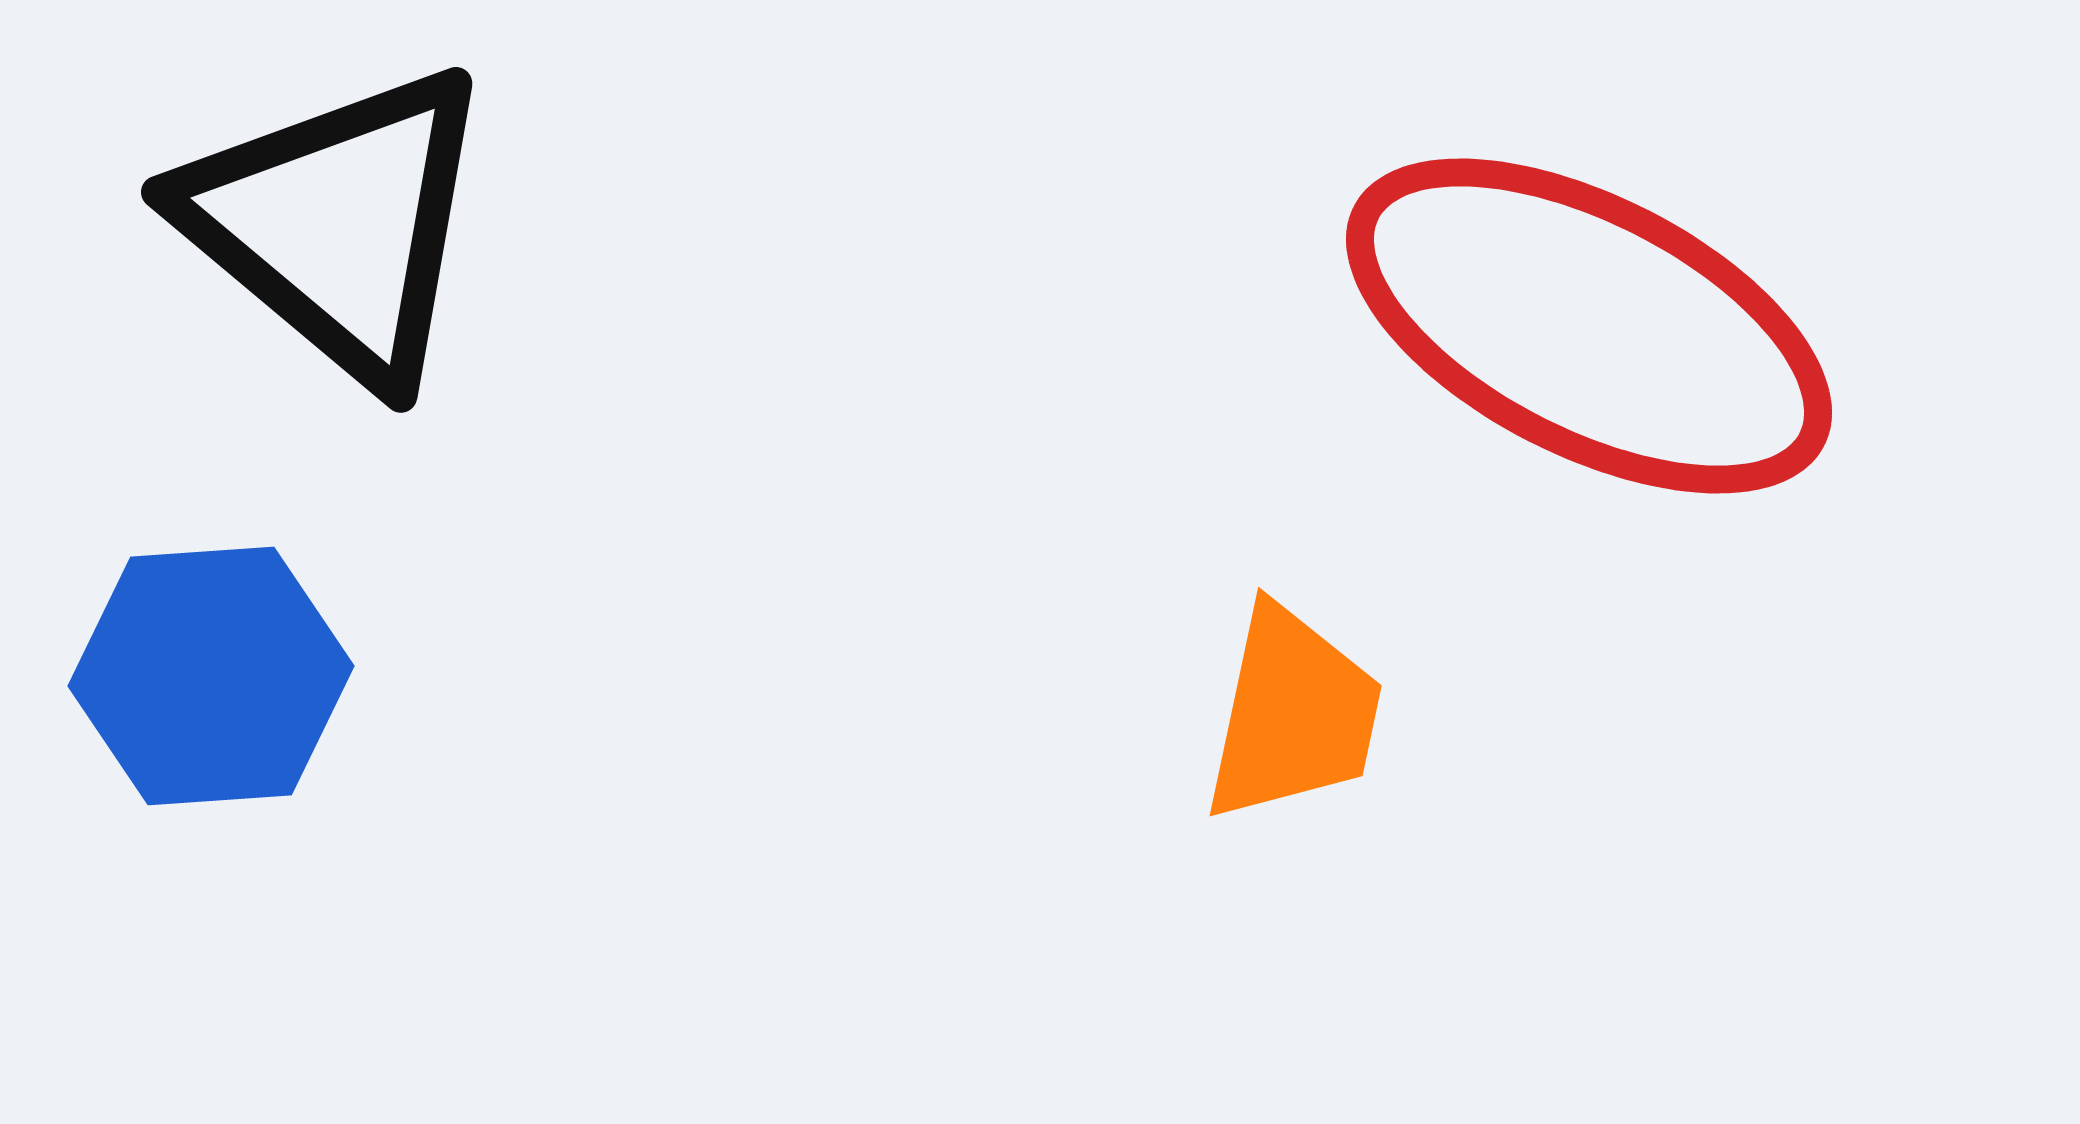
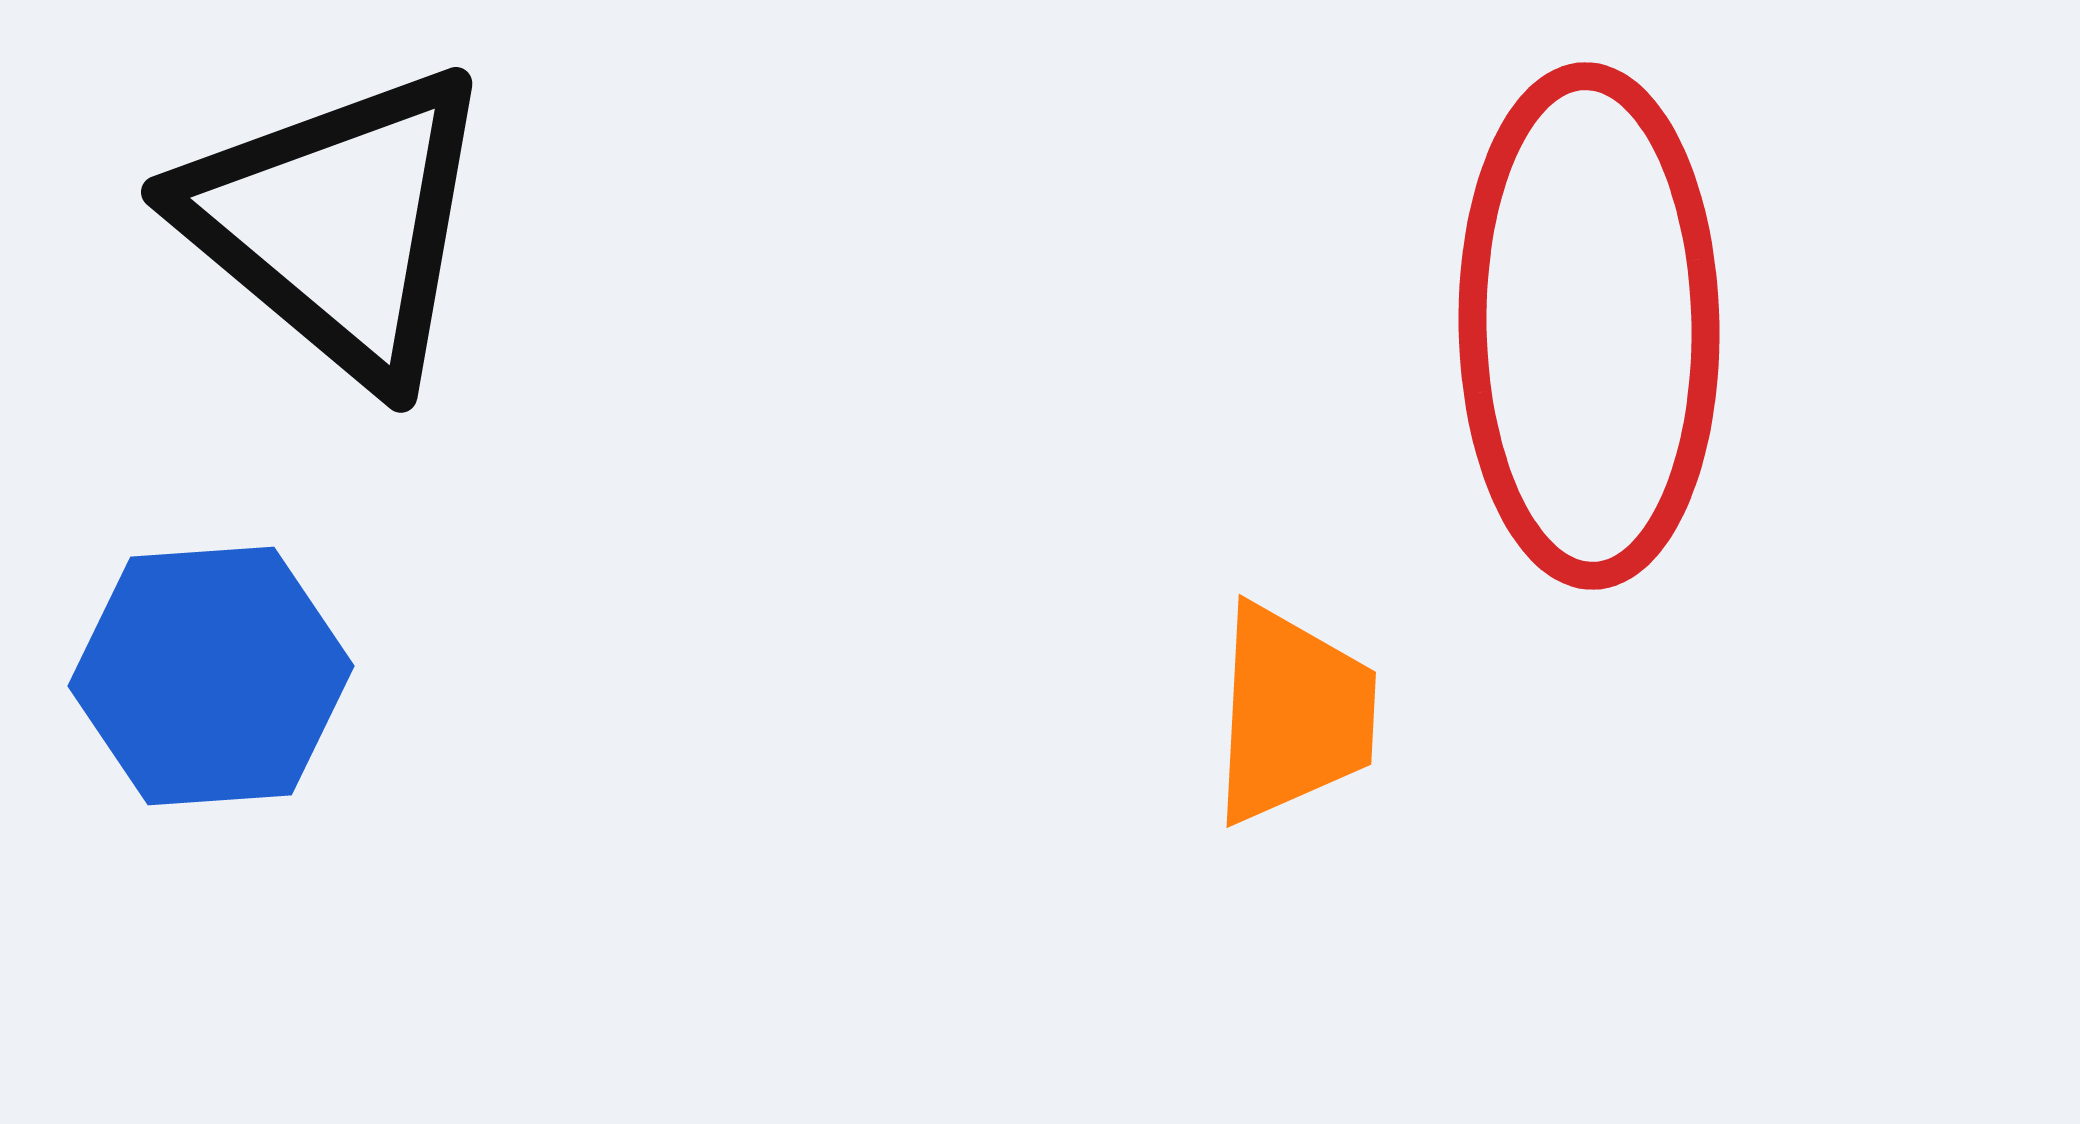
red ellipse: rotated 62 degrees clockwise
orange trapezoid: rotated 9 degrees counterclockwise
